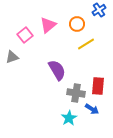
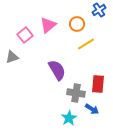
red rectangle: moved 2 px up
